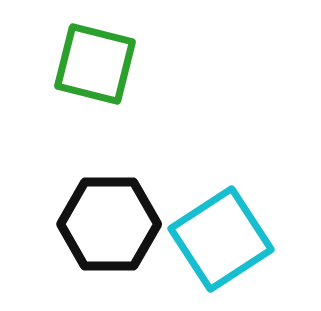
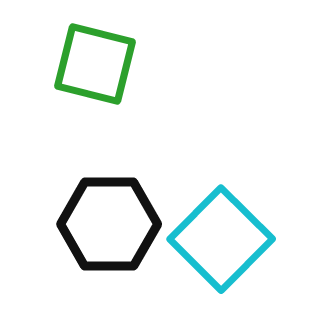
cyan square: rotated 12 degrees counterclockwise
